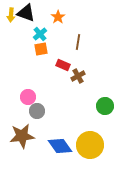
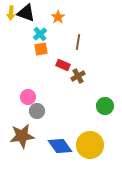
yellow arrow: moved 2 px up
